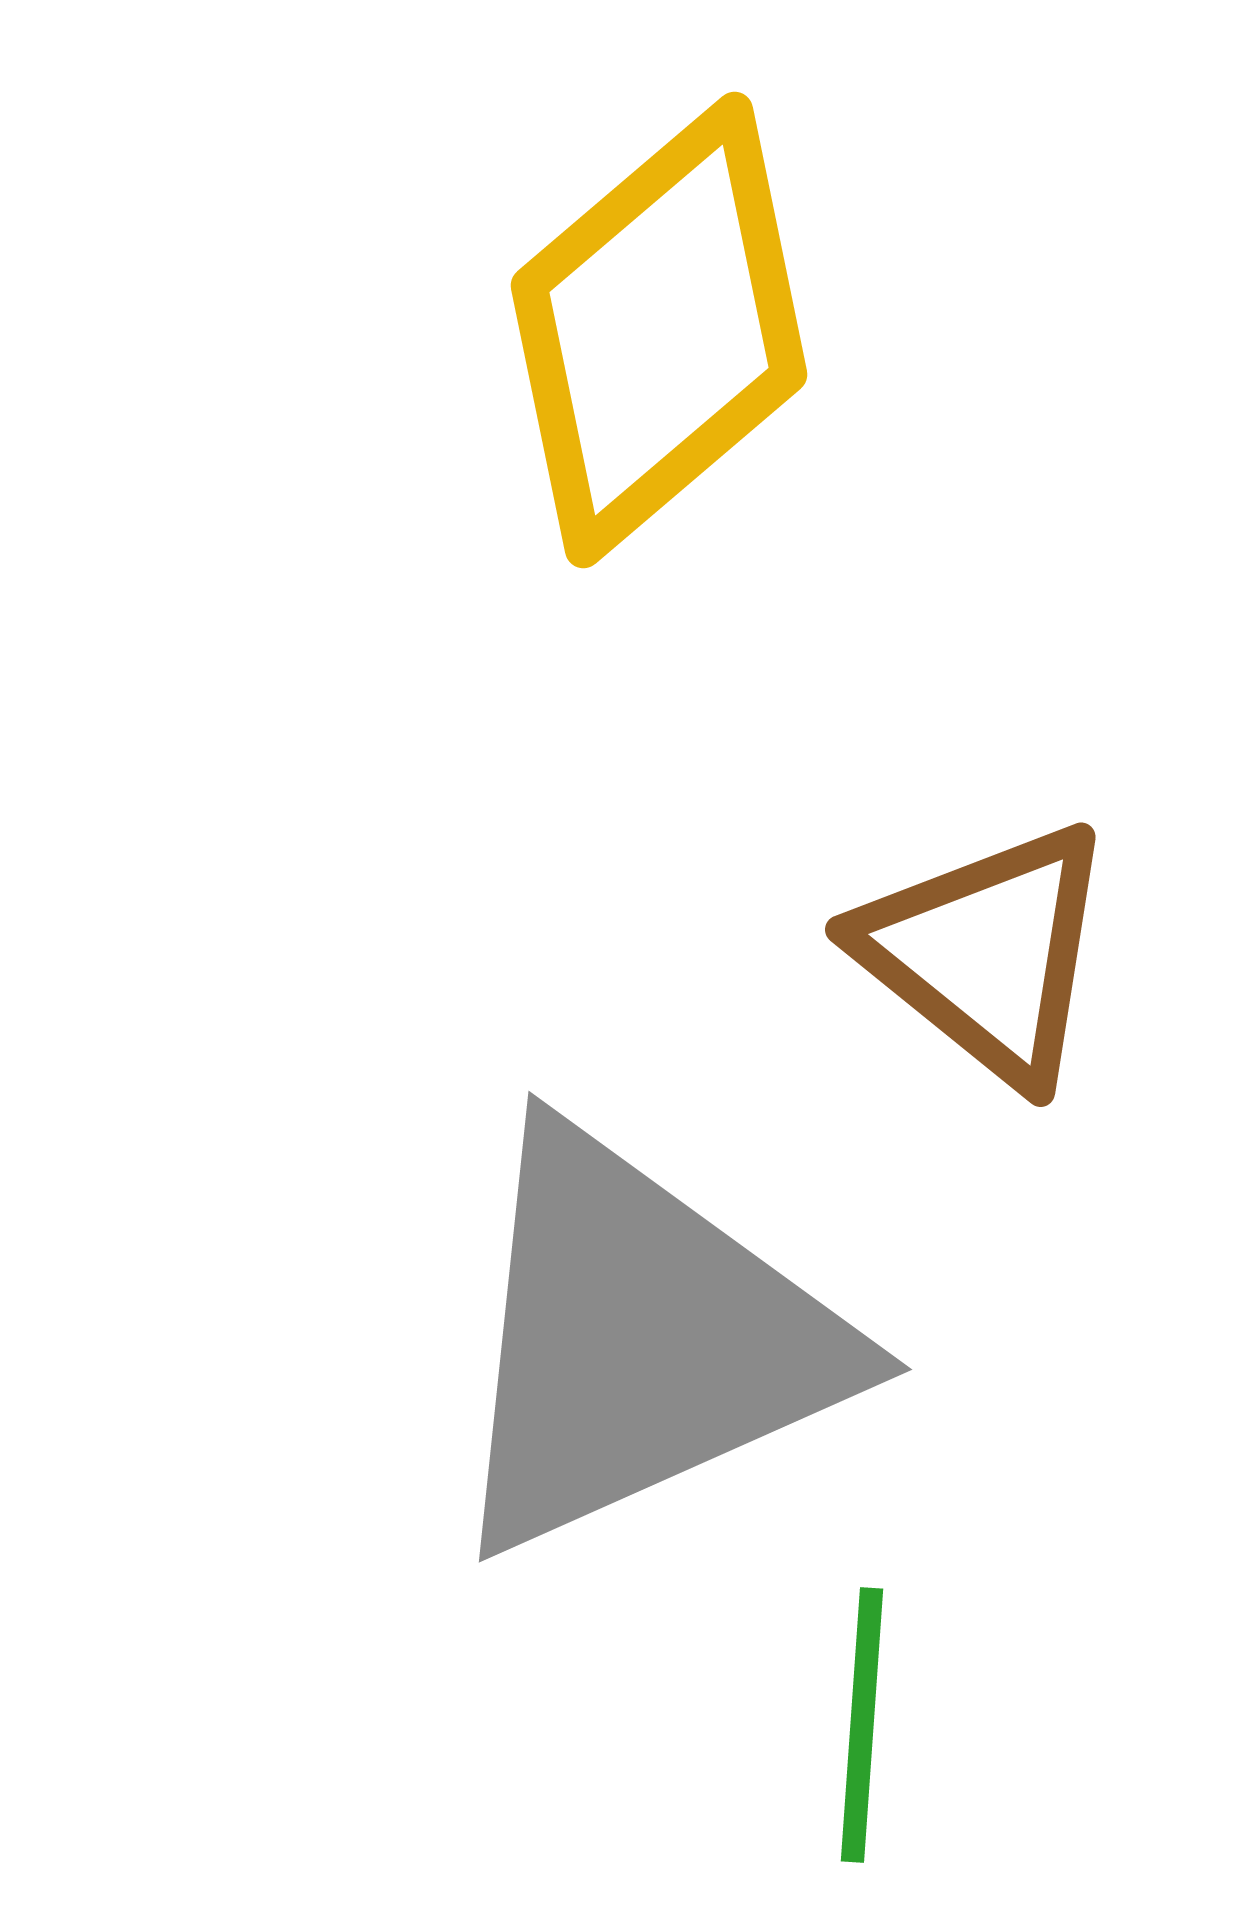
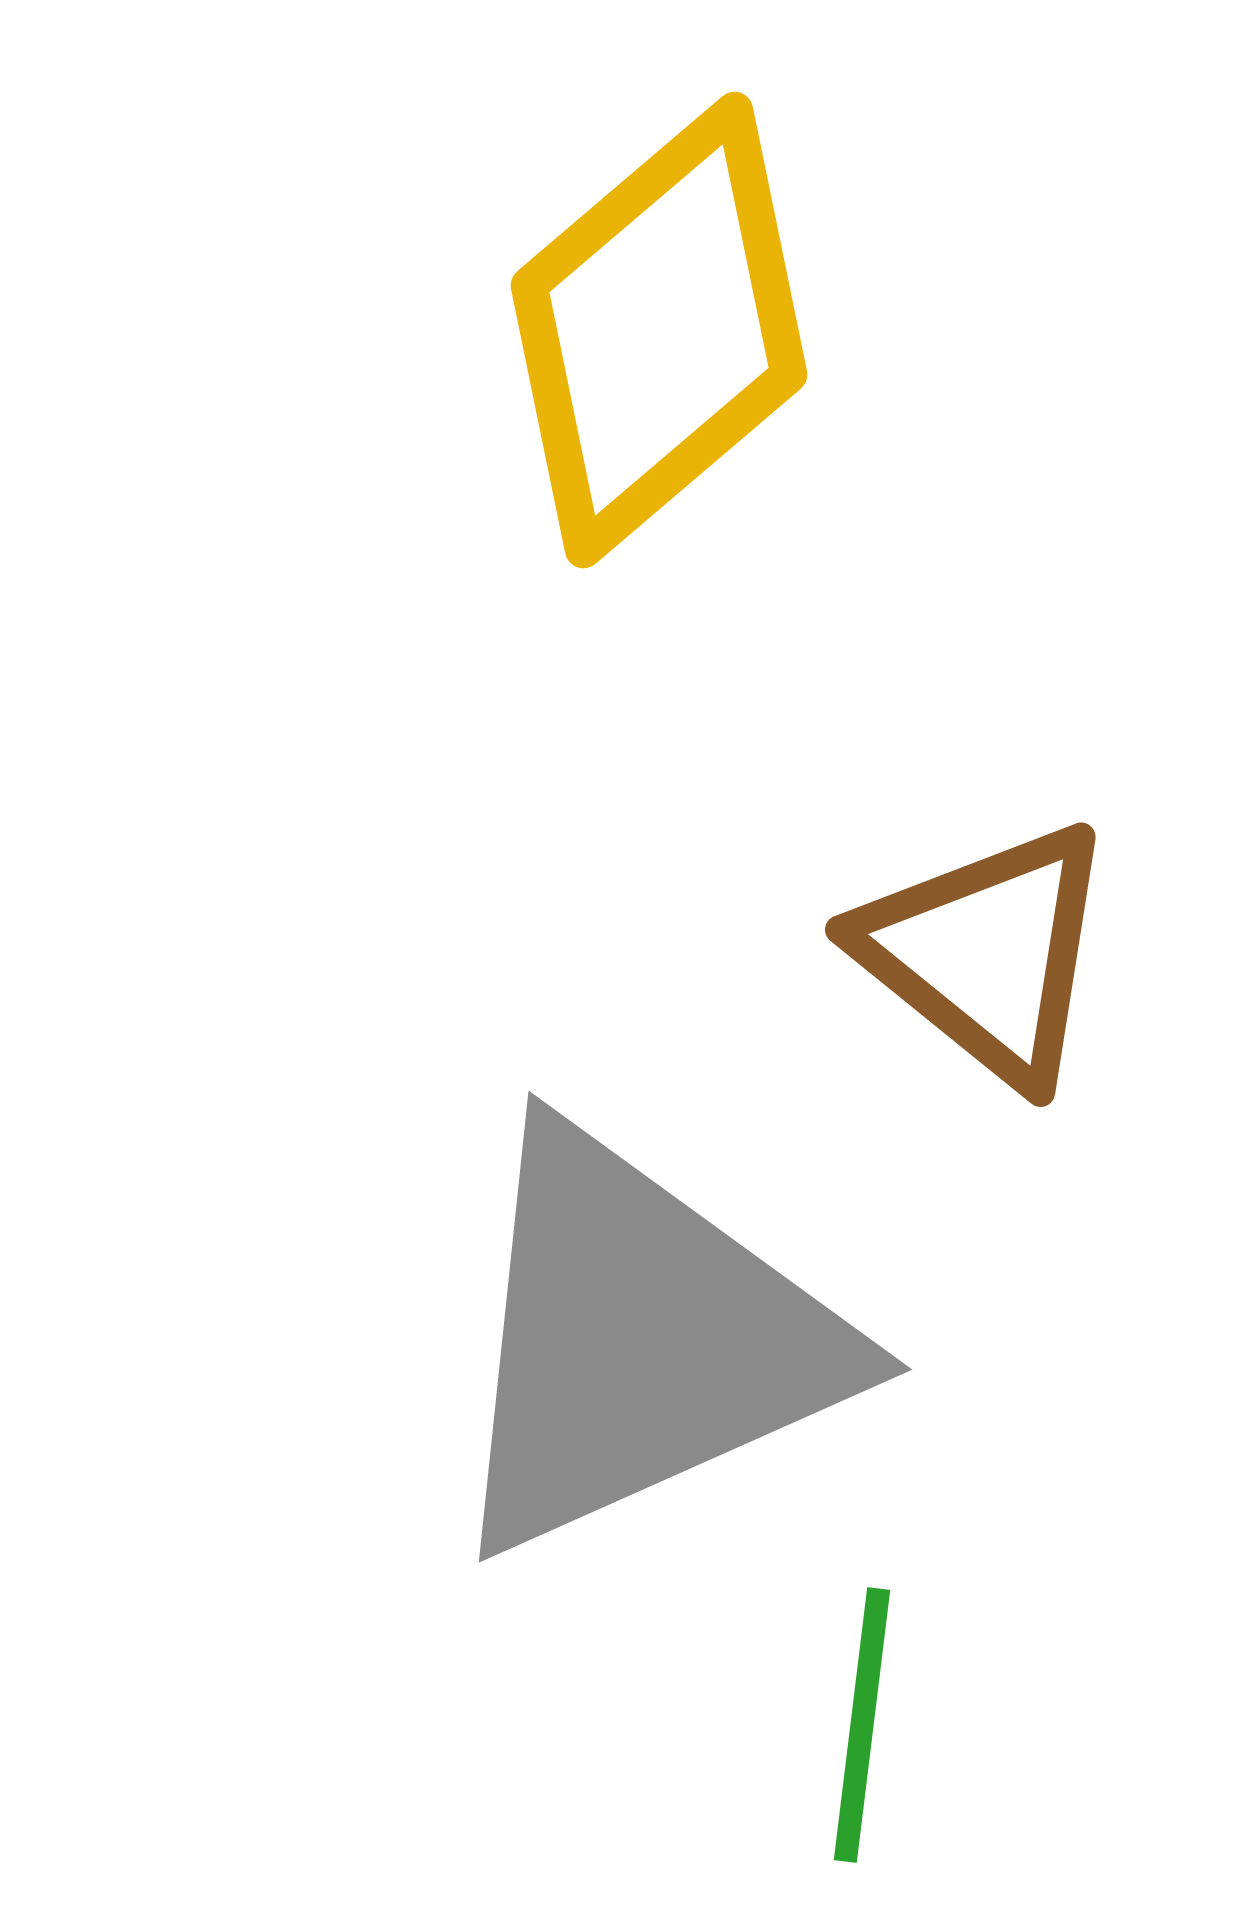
green line: rotated 3 degrees clockwise
